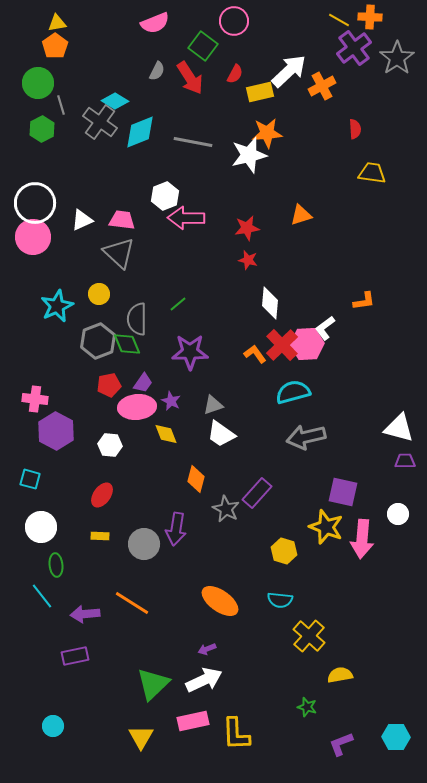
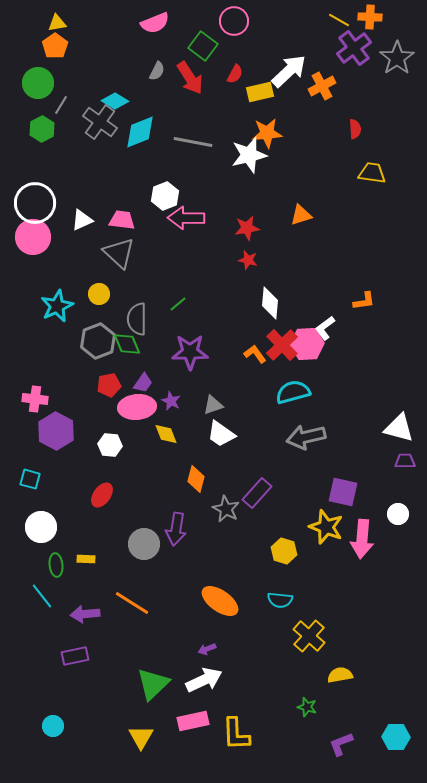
gray line at (61, 105): rotated 48 degrees clockwise
yellow rectangle at (100, 536): moved 14 px left, 23 px down
